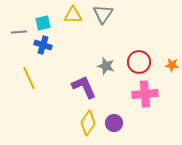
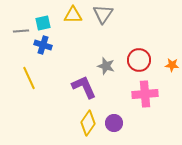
gray line: moved 2 px right, 1 px up
red circle: moved 2 px up
